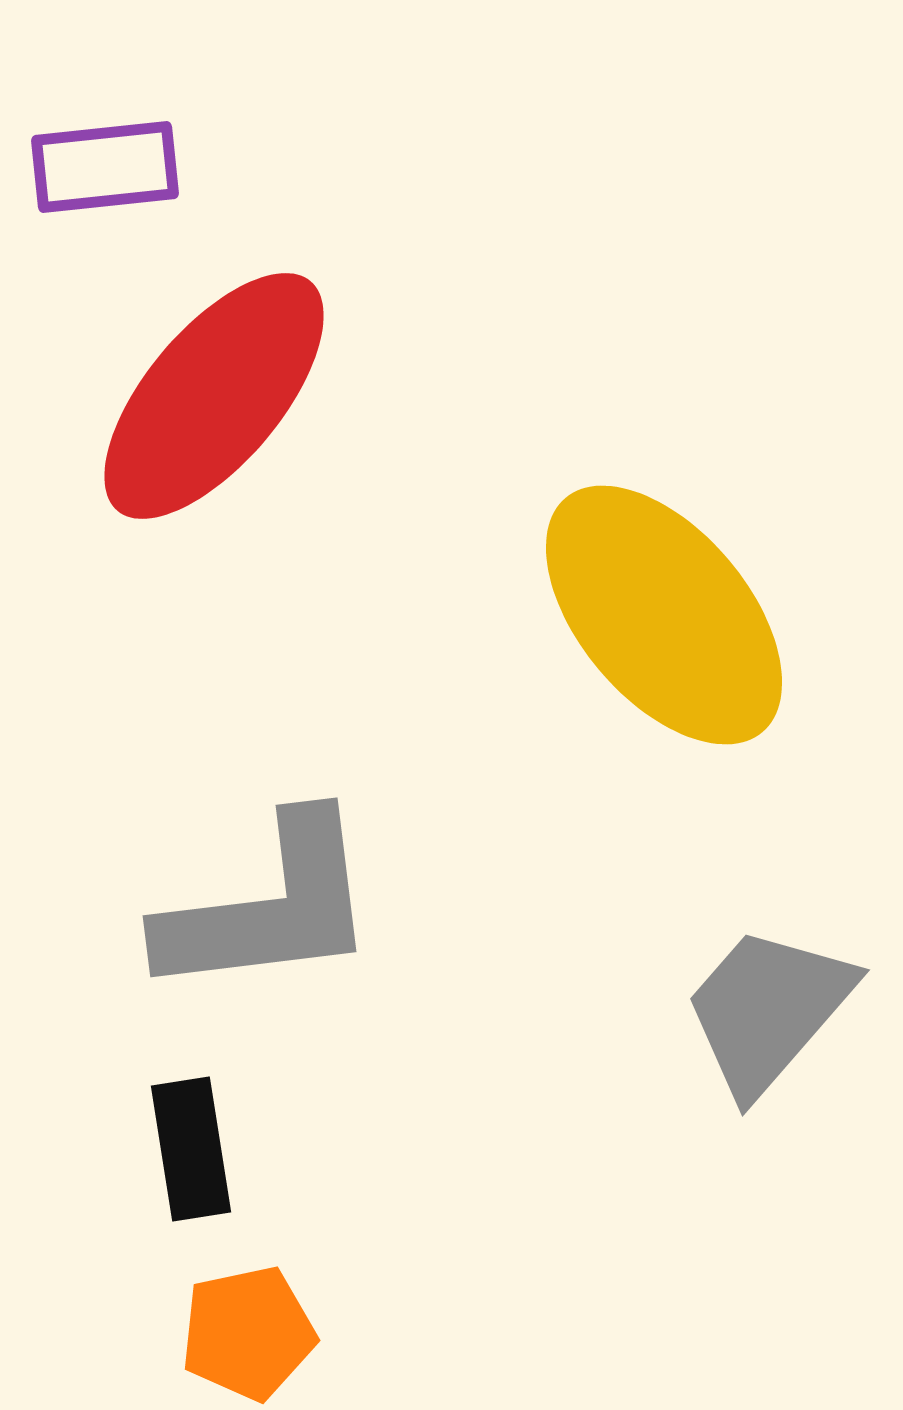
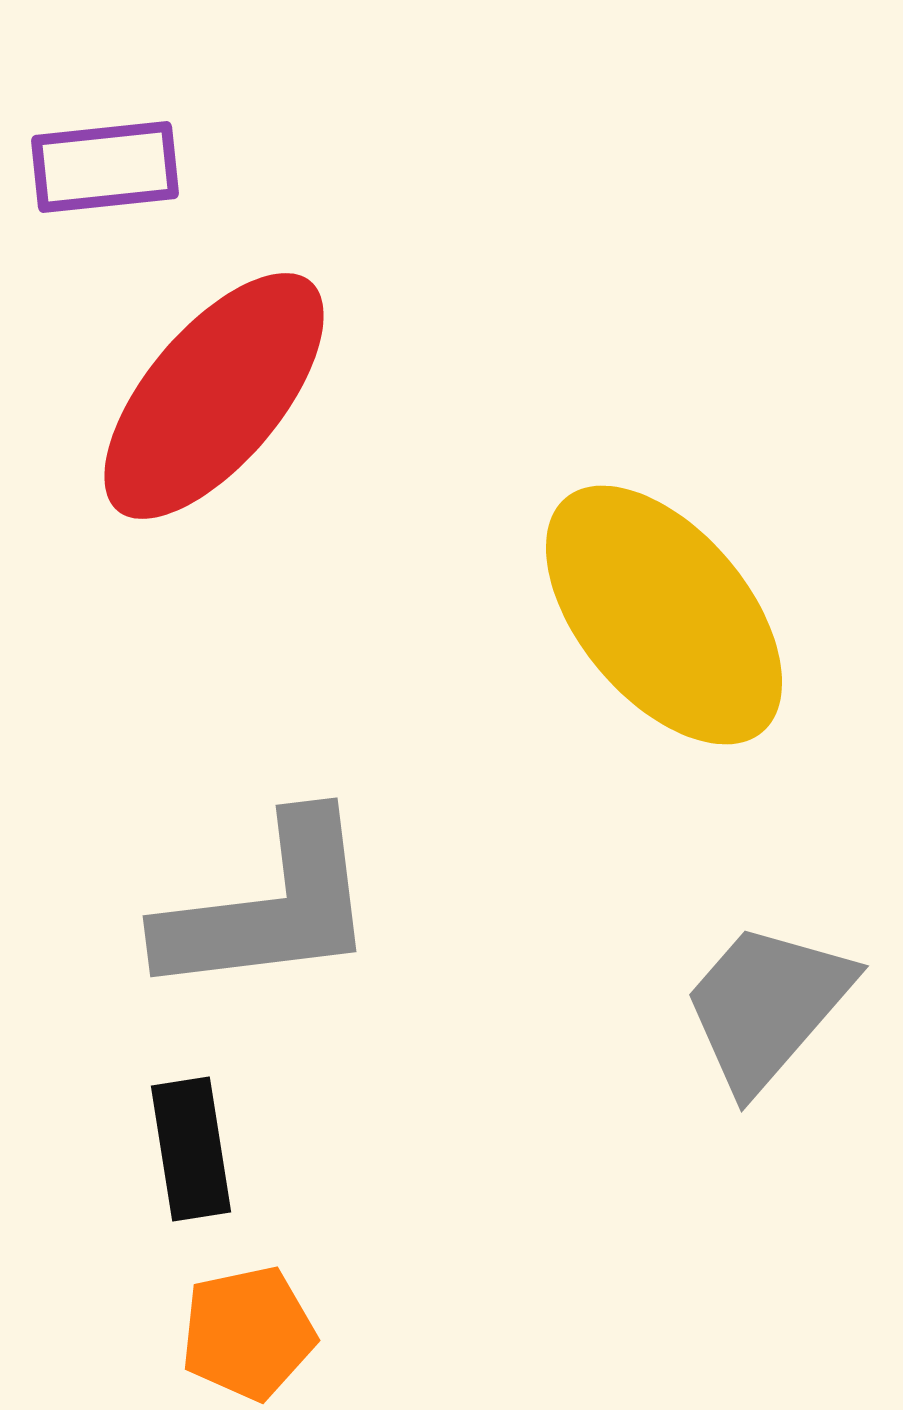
gray trapezoid: moved 1 px left, 4 px up
